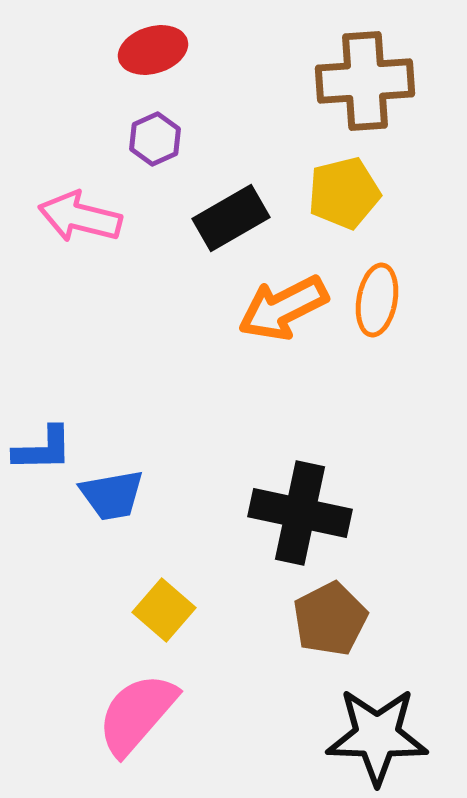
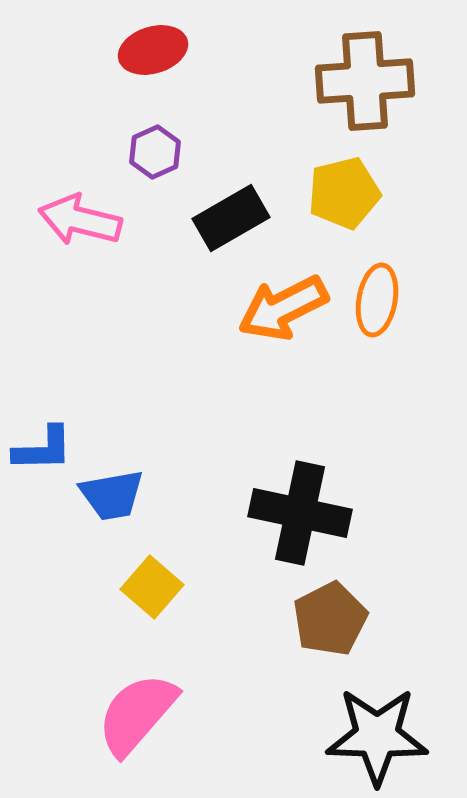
purple hexagon: moved 13 px down
pink arrow: moved 3 px down
yellow square: moved 12 px left, 23 px up
